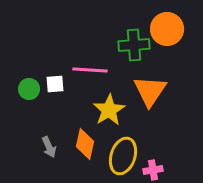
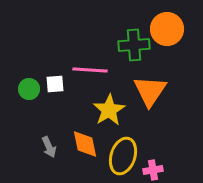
orange diamond: rotated 24 degrees counterclockwise
